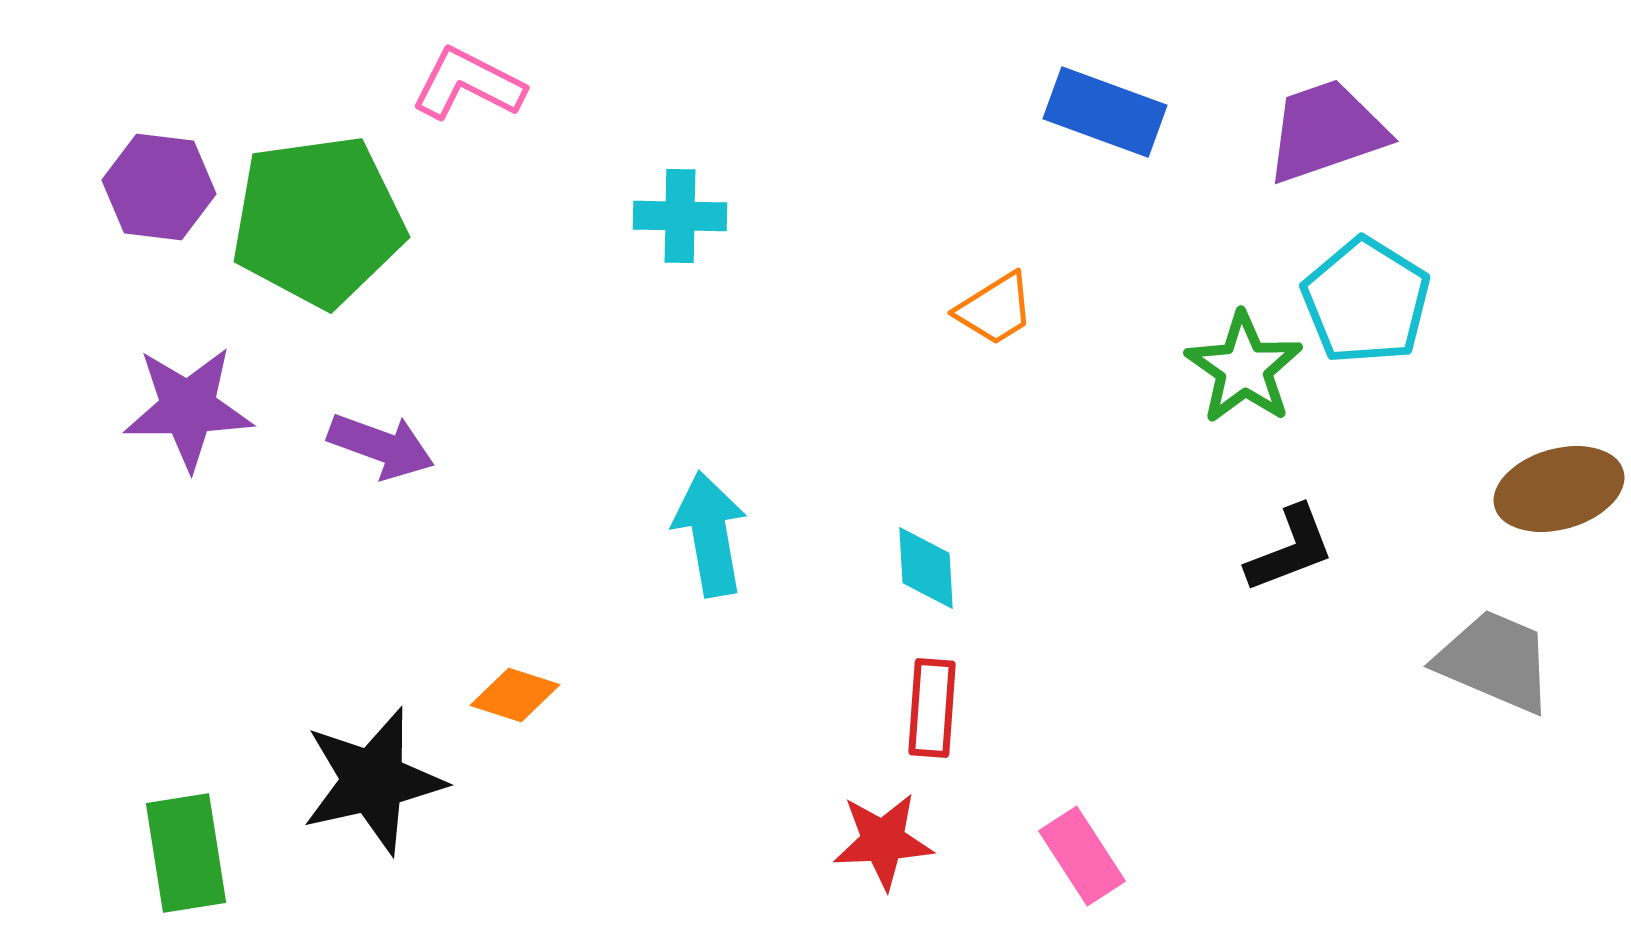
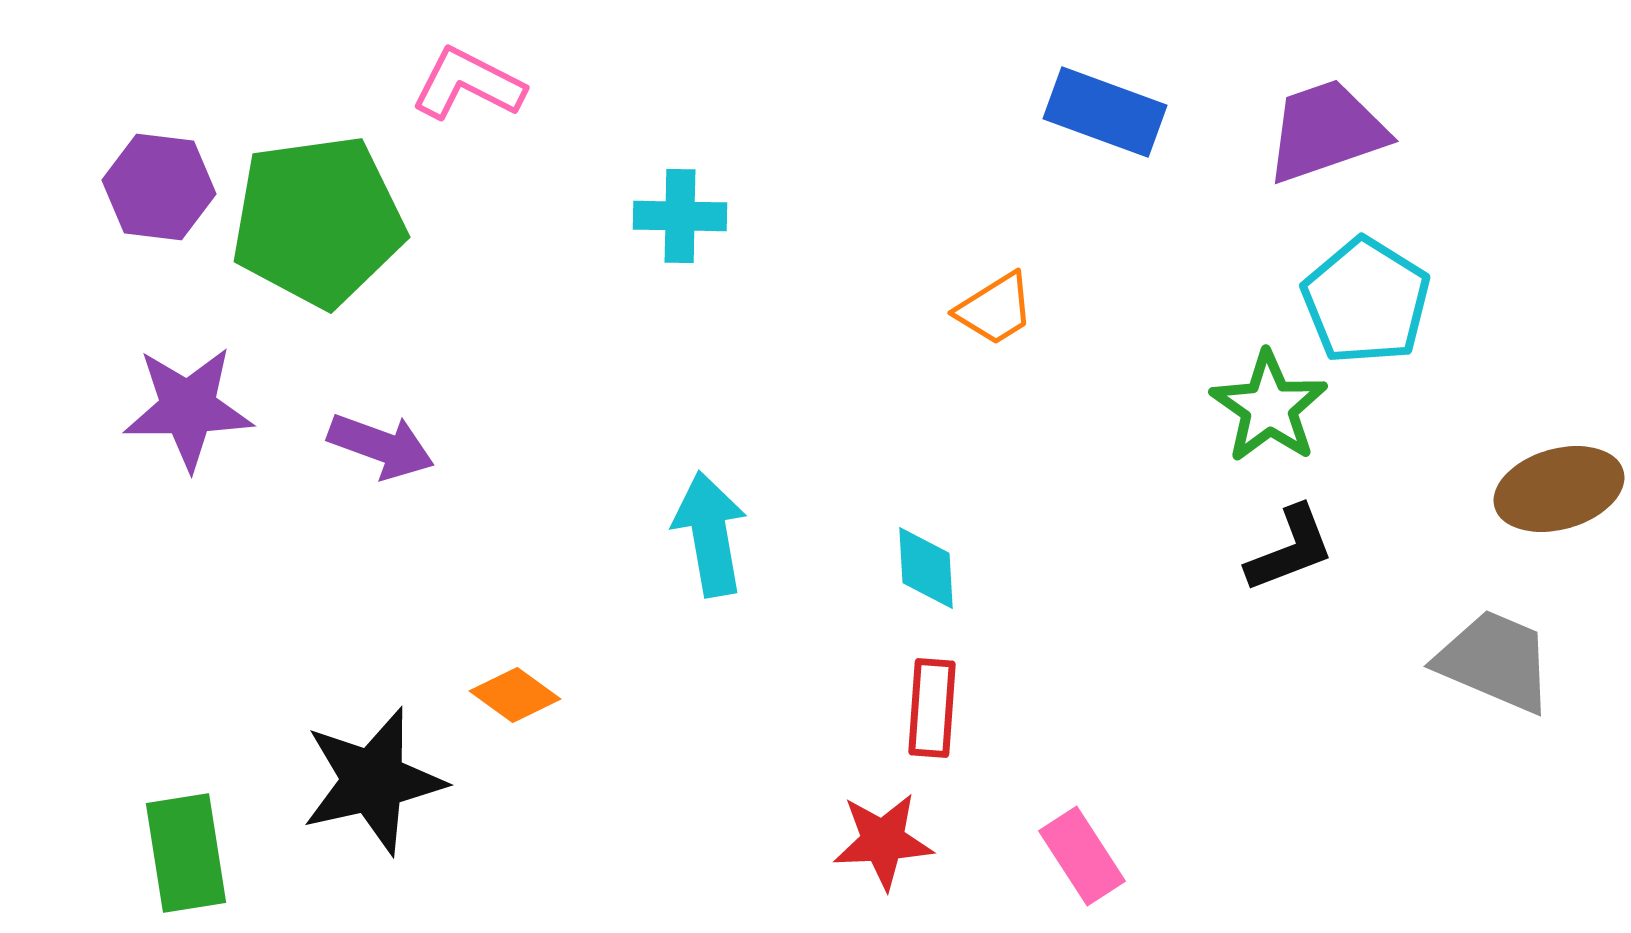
green star: moved 25 px right, 39 px down
orange diamond: rotated 18 degrees clockwise
